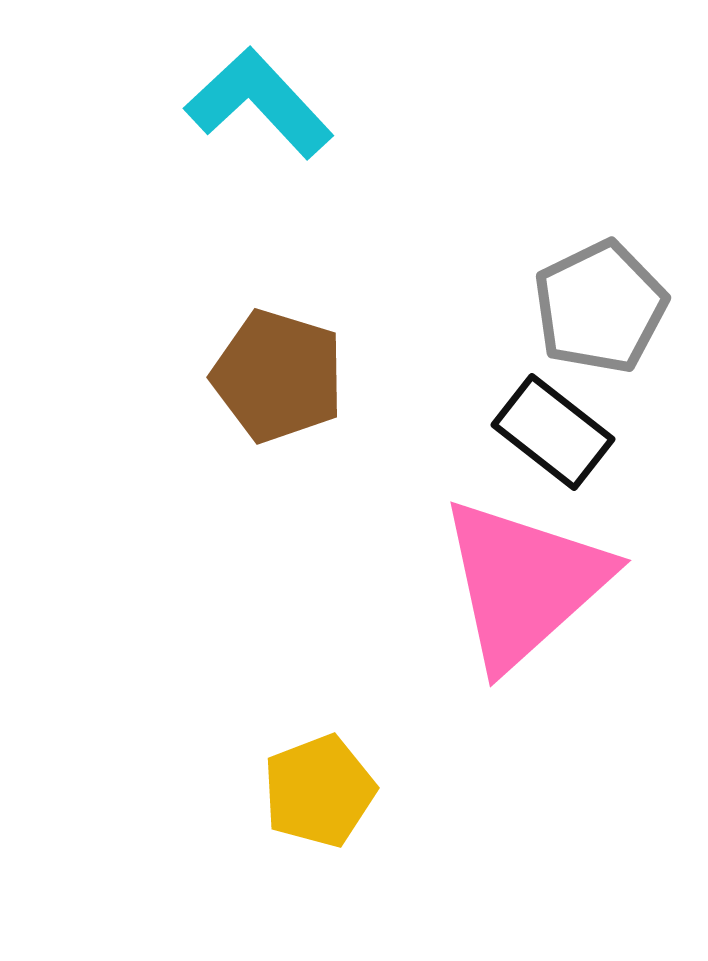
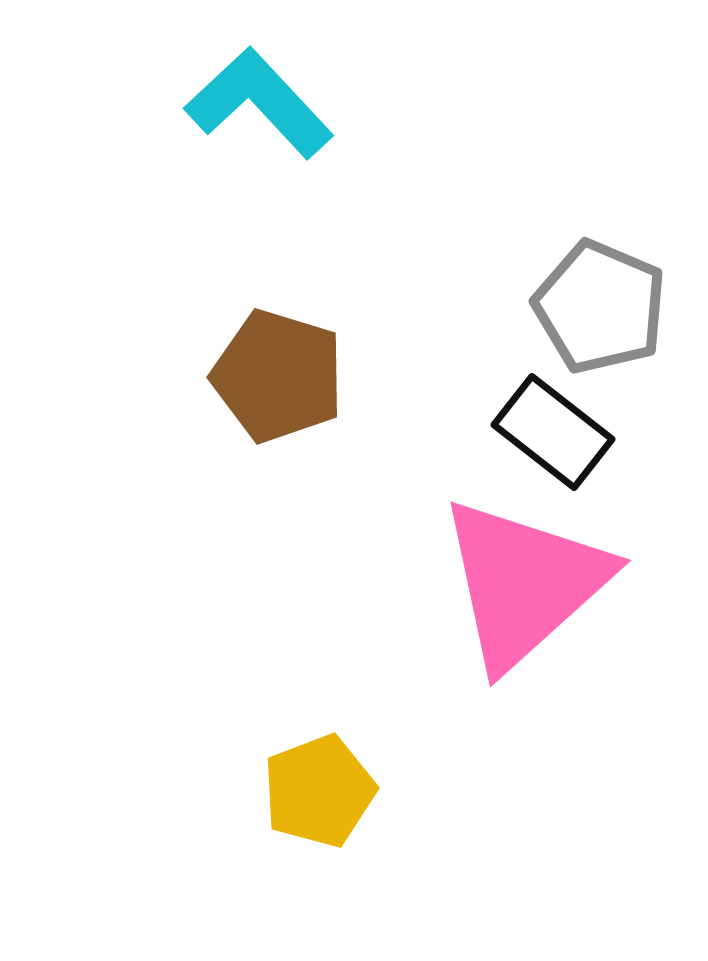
gray pentagon: rotated 23 degrees counterclockwise
